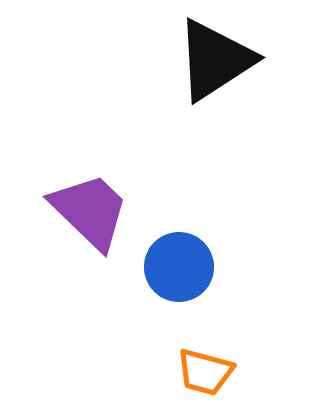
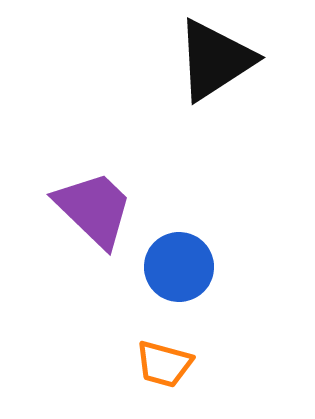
purple trapezoid: moved 4 px right, 2 px up
orange trapezoid: moved 41 px left, 8 px up
